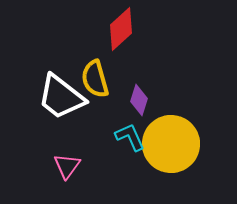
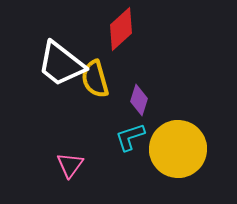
white trapezoid: moved 33 px up
cyan L-shape: rotated 84 degrees counterclockwise
yellow circle: moved 7 px right, 5 px down
pink triangle: moved 3 px right, 1 px up
